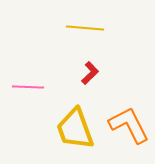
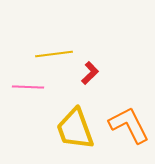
yellow line: moved 31 px left, 26 px down; rotated 12 degrees counterclockwise
